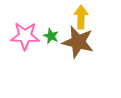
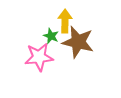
yellow arrow: moved 16 px left, 4 px down
pink star: moved 14 px right, 21 px down; rotated 8 degrees counterclockwise
